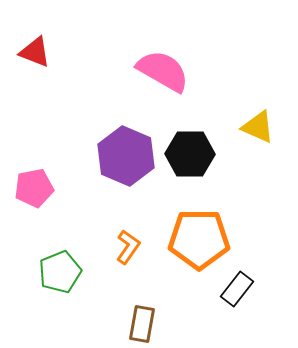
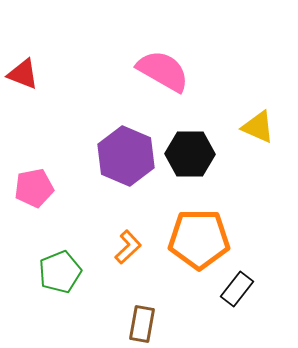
red triangle: moved 12 px left, 22 px down
orange L-shape: rotated 12 degrees clockwise
